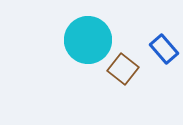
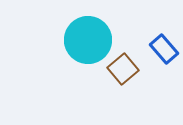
brown square: rotated 12 degrees clockwise
